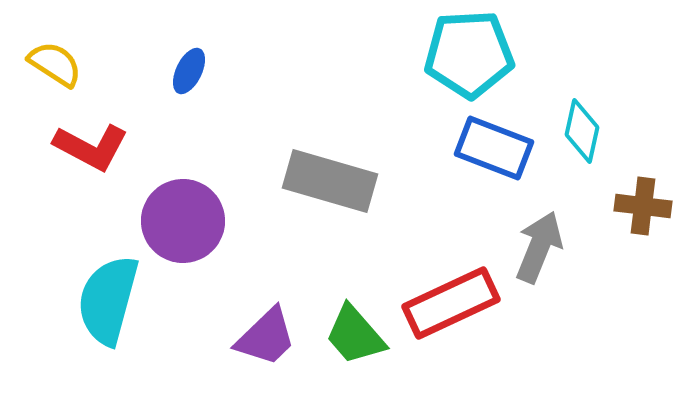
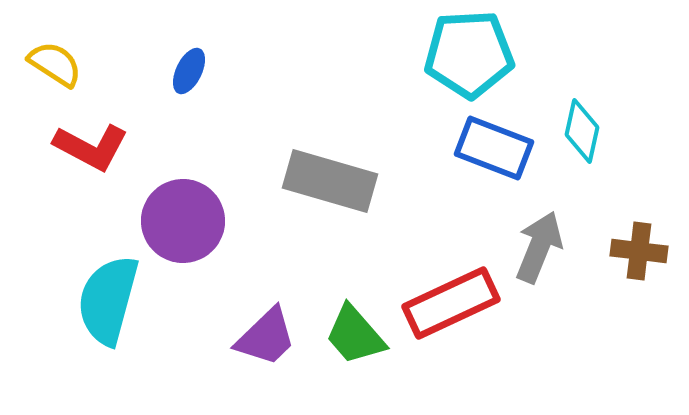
brown cross: moved 4 px left, 45 px down
